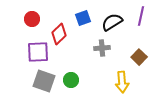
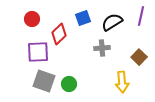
green circle: moved 2 px left, 4 px down
